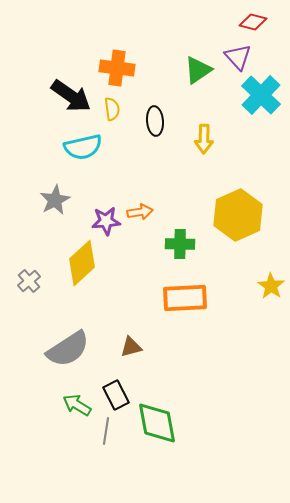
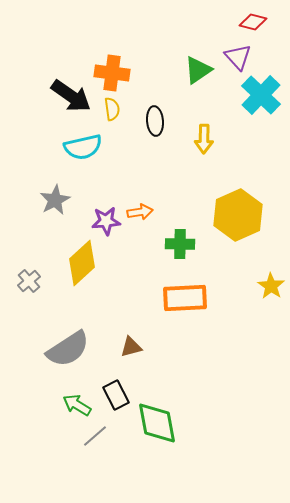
orange cross: moved 5 px left, 5 px down
gray line: moved 11 px left, 5 px down; rotated 40 degrees clockwise
